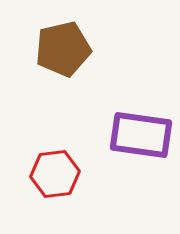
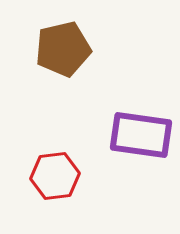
red hexagon: moved 2 px down
